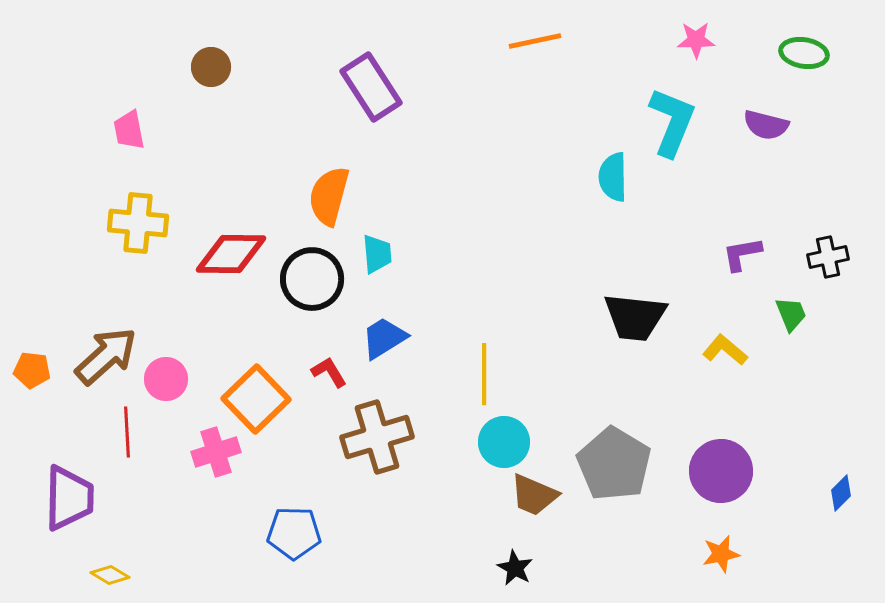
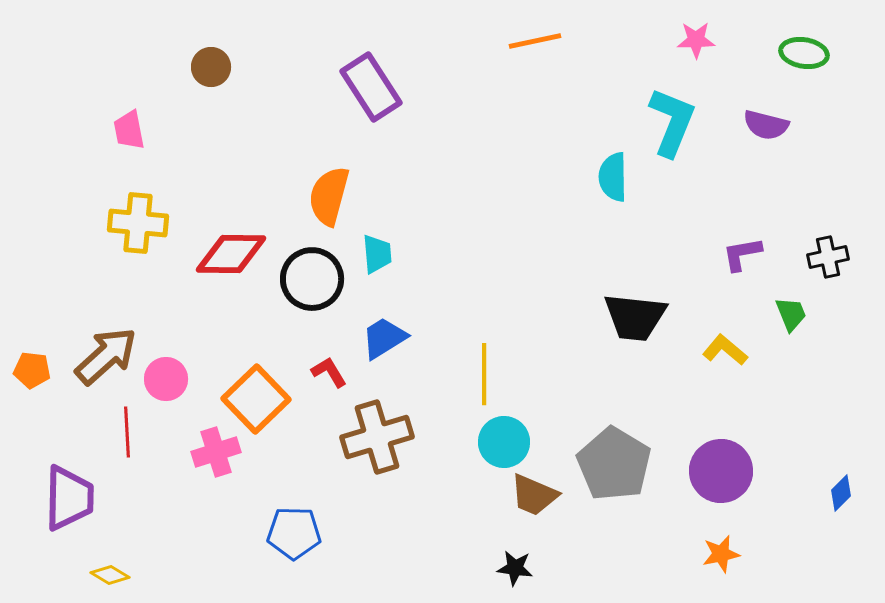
black star: rotated 21 degrees counterclockwise
